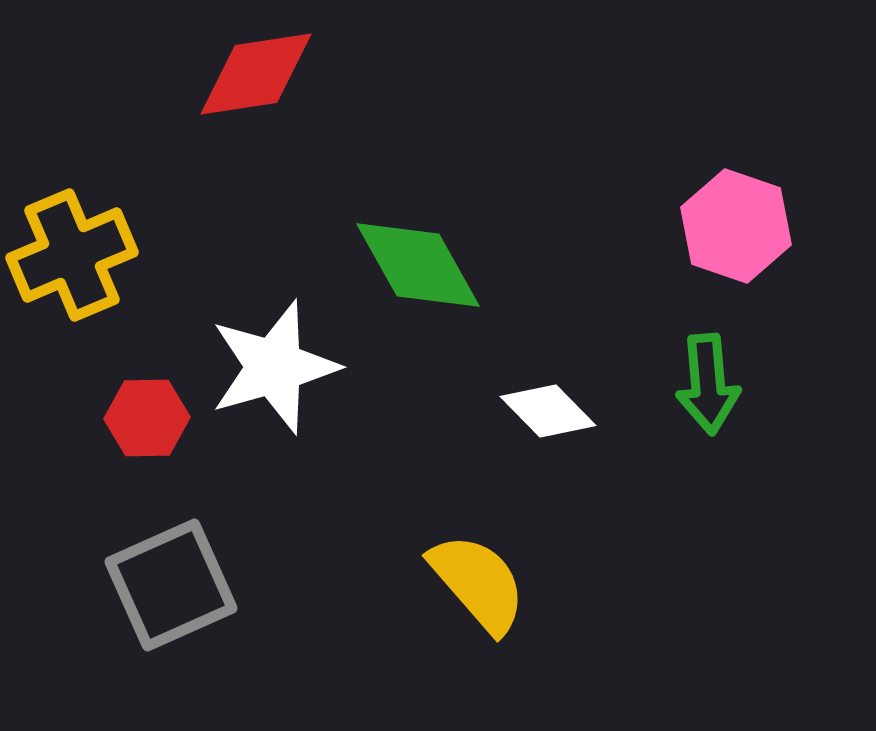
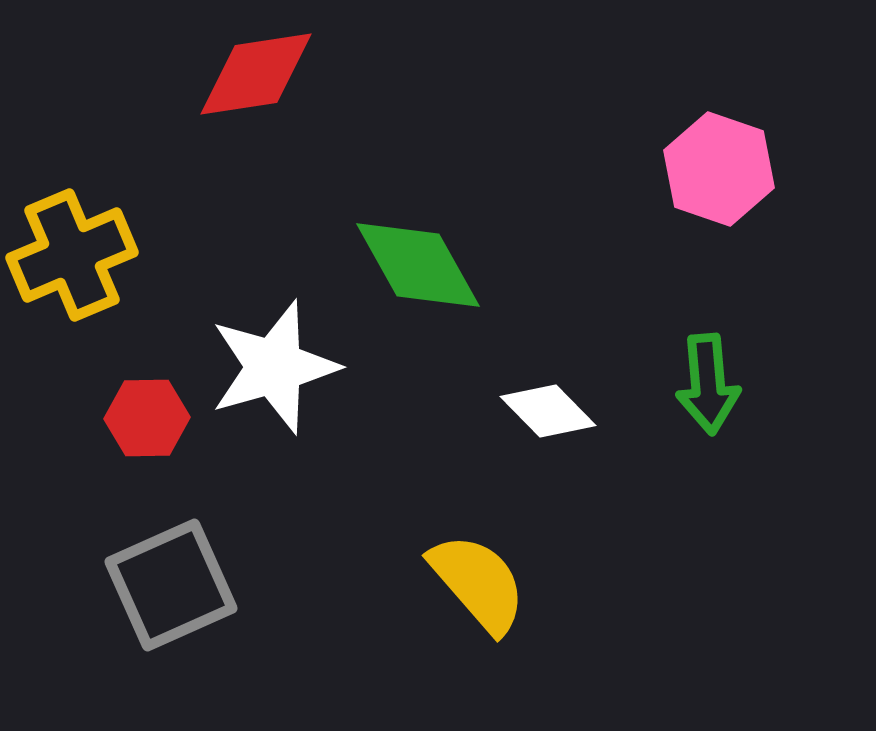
pink hexagon: moved 17 px left, 57 px up
